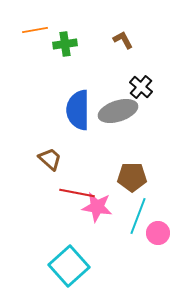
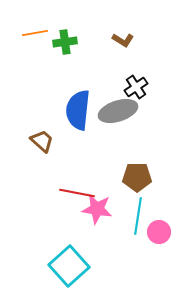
orange line: moved 3 px down
brown L-shape: rotated 150 degrees clockwise
green cross: moved 2 px up
black cross: moved 5 px left; rotated 15 degrees clockwise
blue semicircle: rotated 6 degrees clockwise
brown trapezoid: moved 8 px left, 18 px up
brown pentagon: moved 5 px right
pink star: moved 2 px down
cyan line: rotated 12 degrees counterclockwise
pink circle: moved 1 px right, 1 px up
